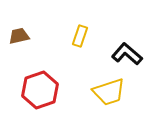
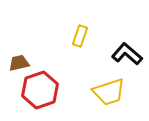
brown trapezoid: moved 27 px down
